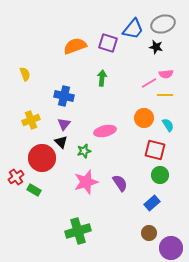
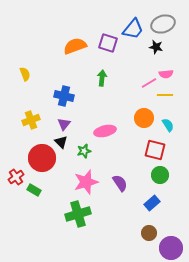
green cross: moved 17 px up
